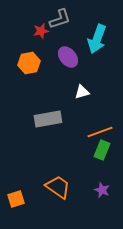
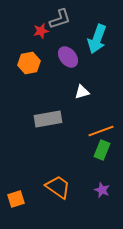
orange line: moved 1 px right, 1 px up
